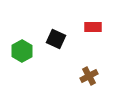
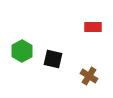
black square: moved 3 px left, 20 px down; rotated 12 degrees counterclockwise
brown cross: rotated 30 degrees counterclockwise
